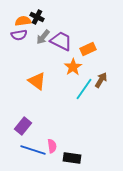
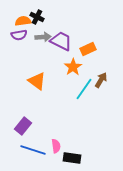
gray arrow: rotated 133 degrees counterclockwise
pink semicircle: moved 4 px right
